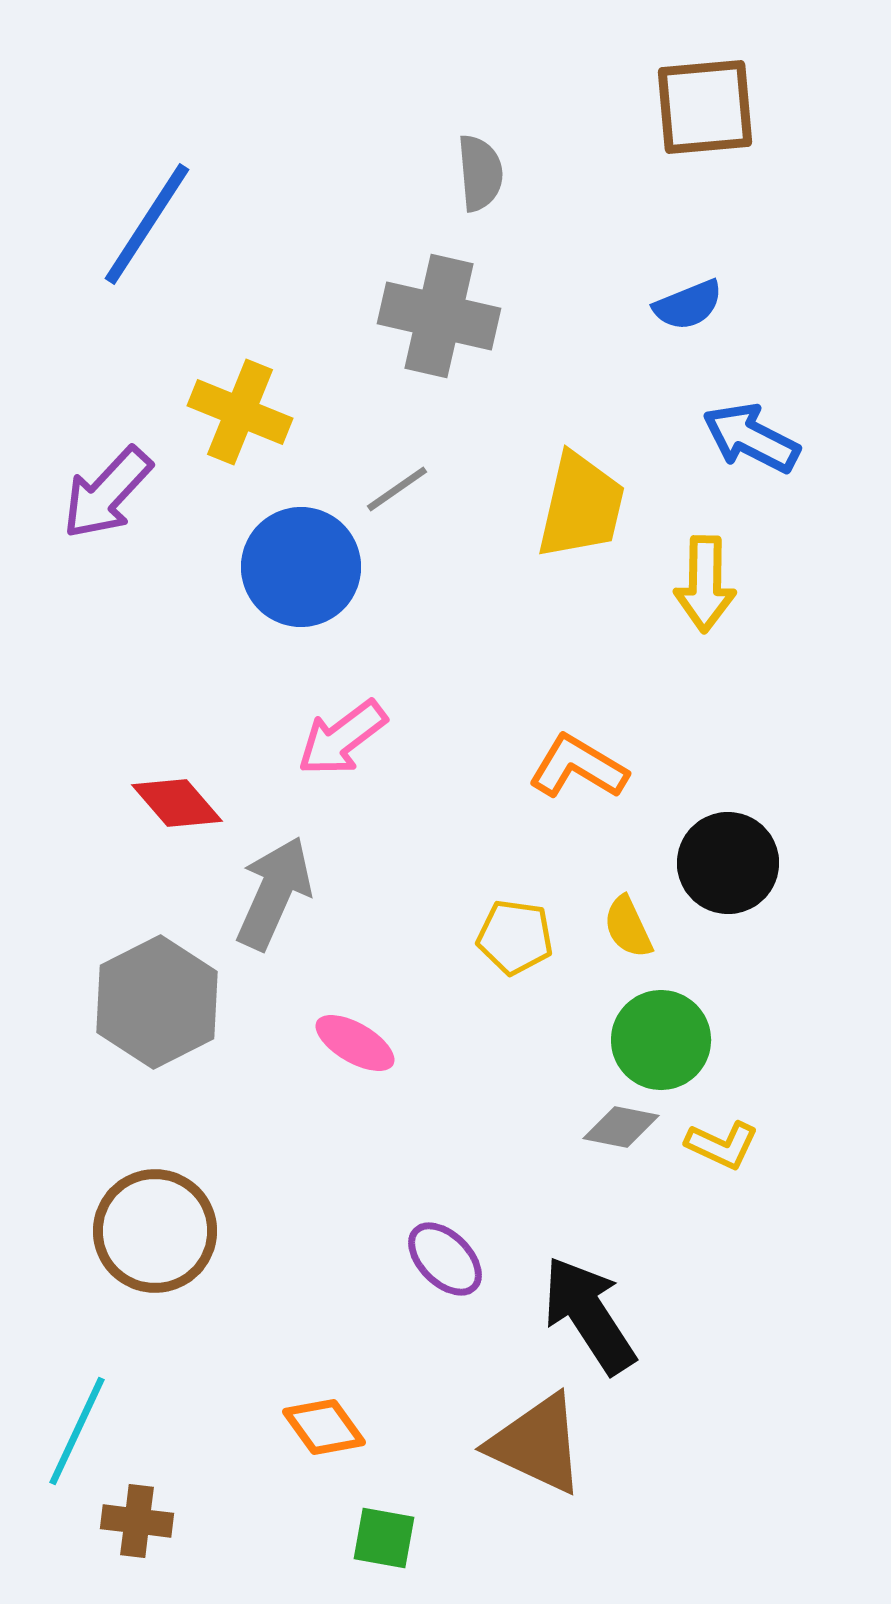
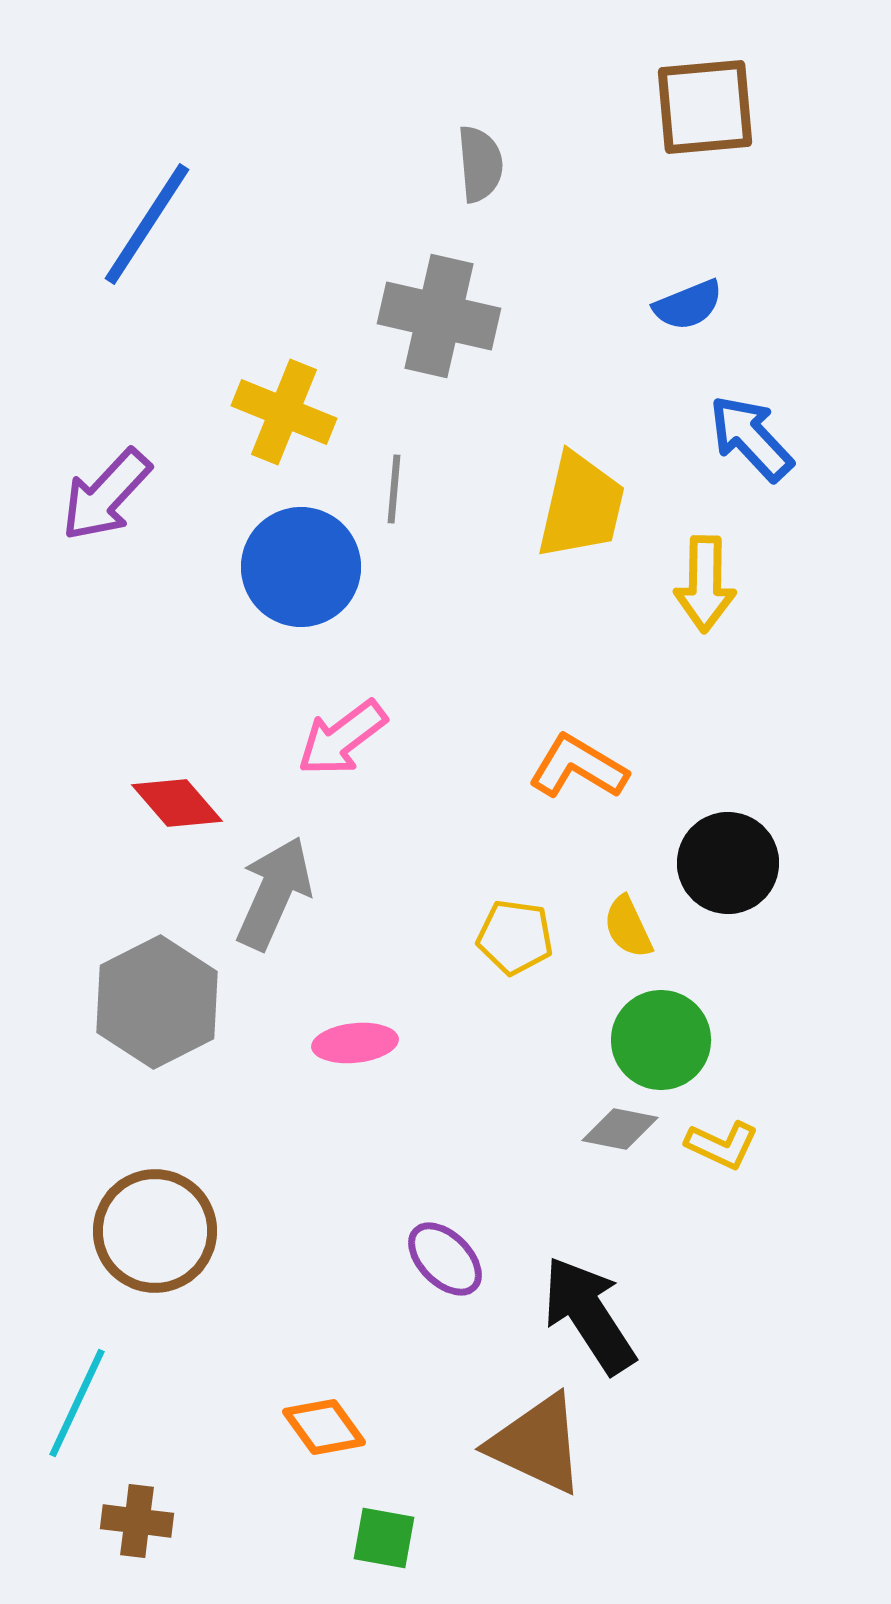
gray semicircle: moved 9 px up
yellow cross: moved 44 px right
blue arrow: rotated 20 degrees clockwise
gray line: moved 3 px left; rotated 50 degrees counterclockwise
purple arrow: moved 1 px left, 2 px down
pink ellipse: rotated 36 degrees counterclockwise
gray diamond: moved 1 px left, 2 px down
cyan line: moved 28 px up
